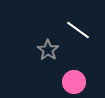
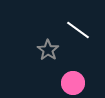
pink circle: moved 1 px left, 1 px down
